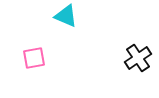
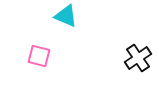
pink square: moved 5 px right, 2 px up; rotated 25 degrees clockwise
